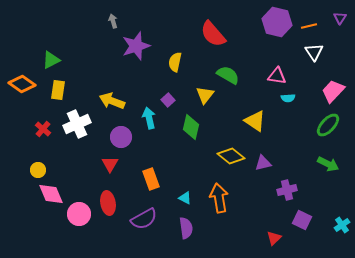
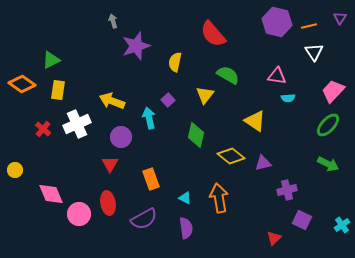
green diamond at (191, 127): moved 5 px right, 8 px down
yellow circle at (38, 170): moved 23 px left
